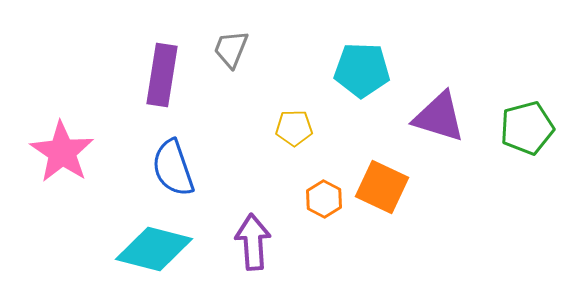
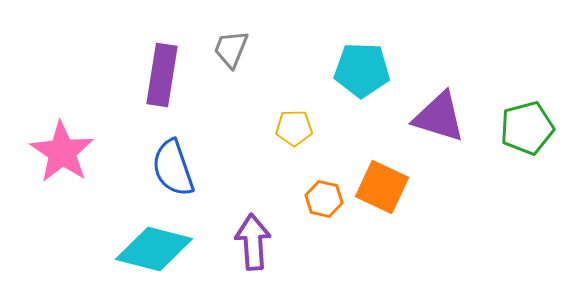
orange hexagon: rotated 15 degrees counterclockwise
